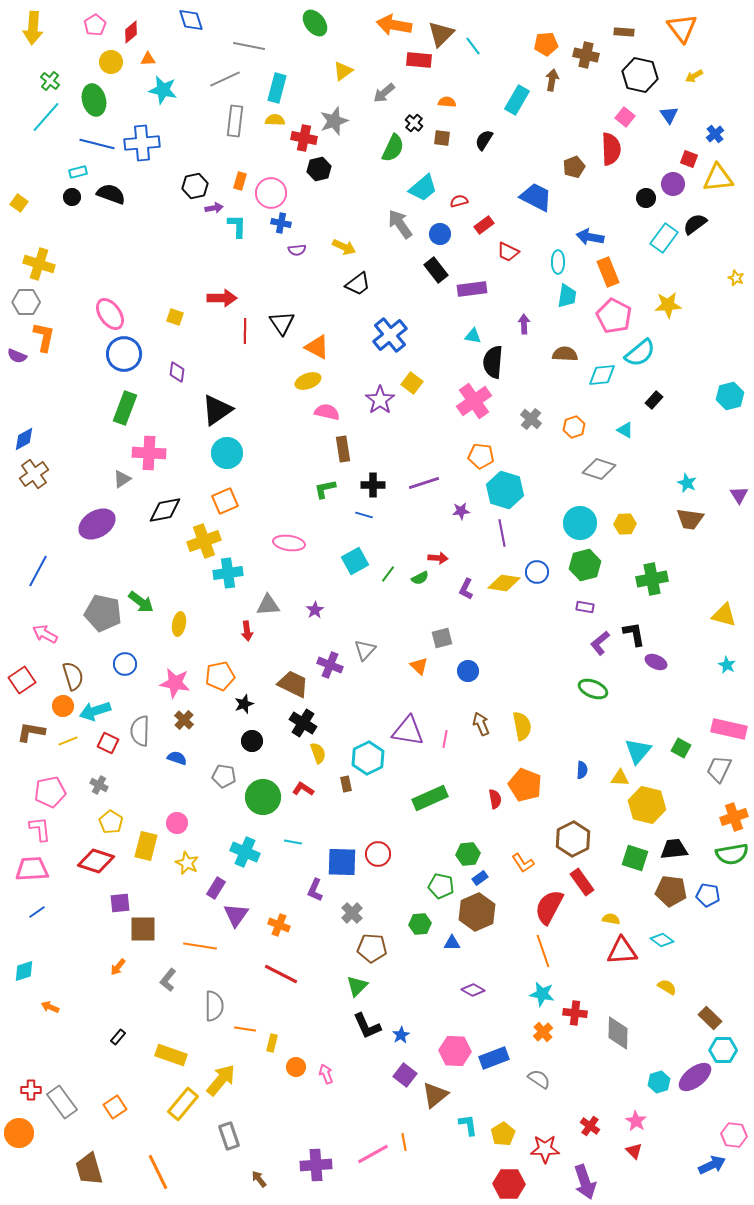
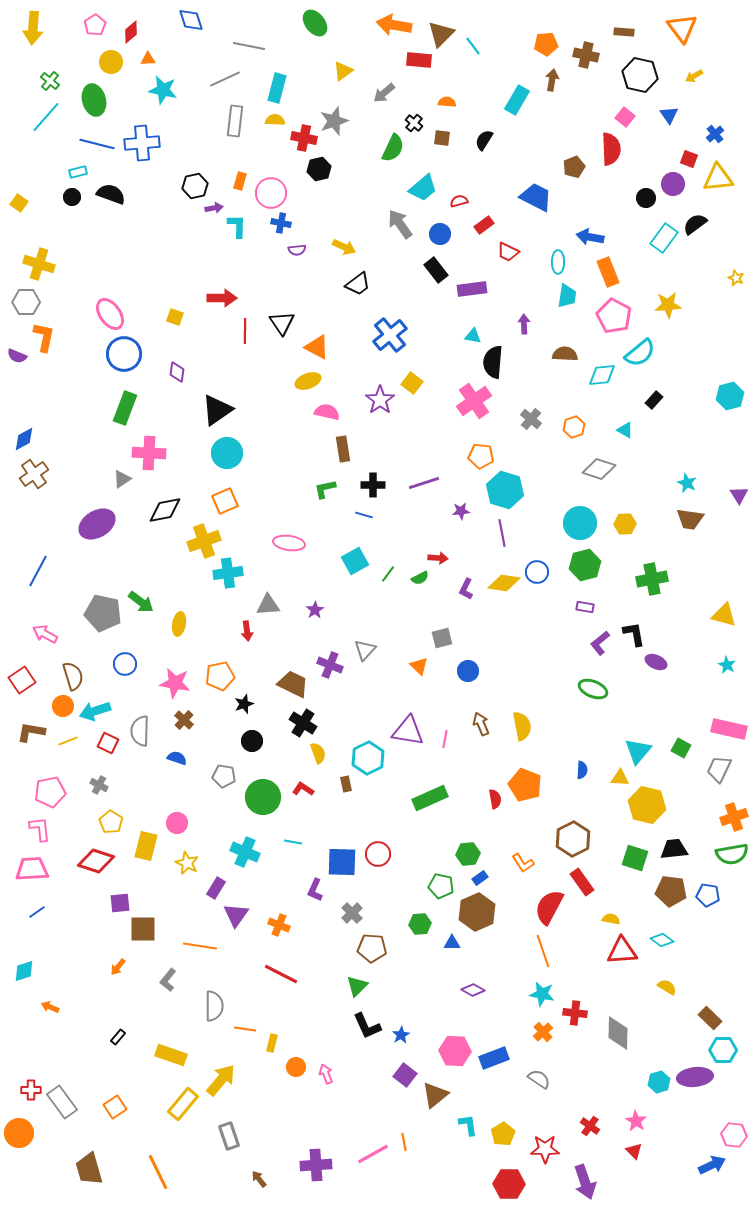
purple ellipse at (695, 1077): rotated 32 degrees clockwise
